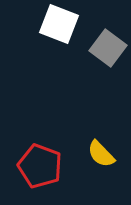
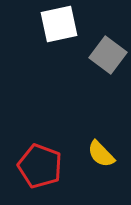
white square: rotated 33 degrees counterclockwise
gray square: moved 7 px down
